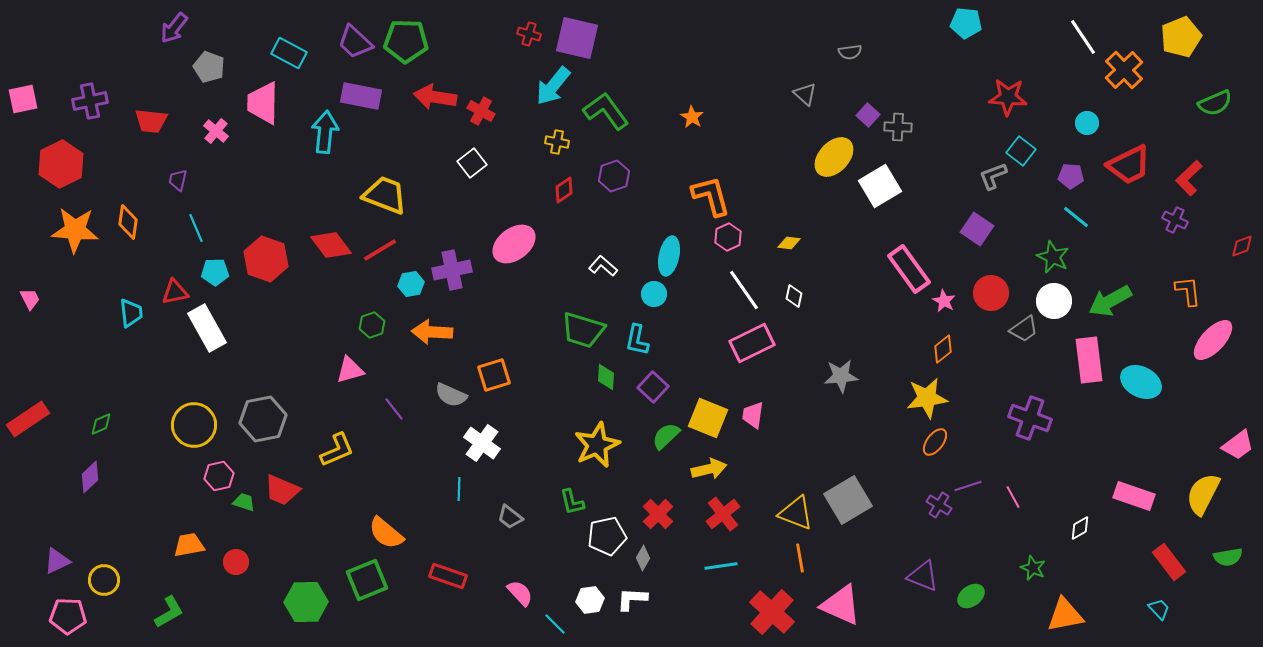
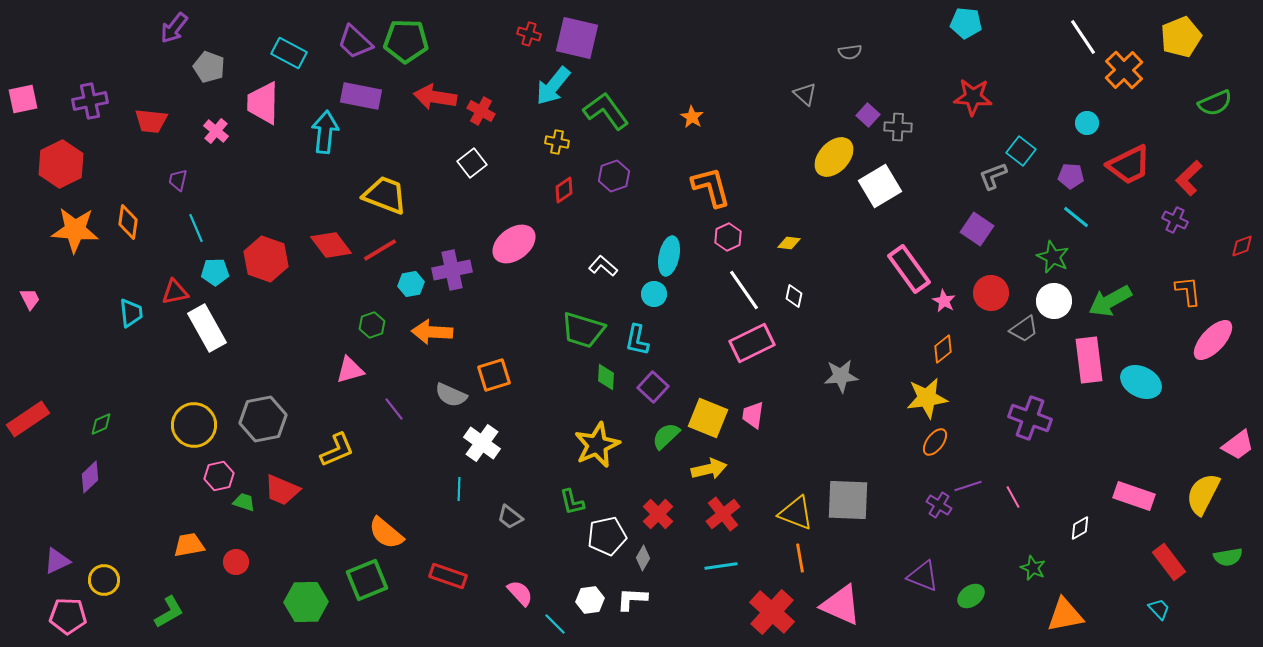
red star at (1008, 97): moved 35 px left
orange L-shape at (711, 196): moved 9 px up
gray square at (848, 500): rotated 33 degrees clockwise
